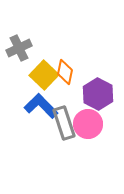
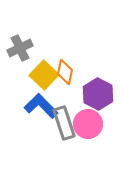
gray cross: moved 1 px right
